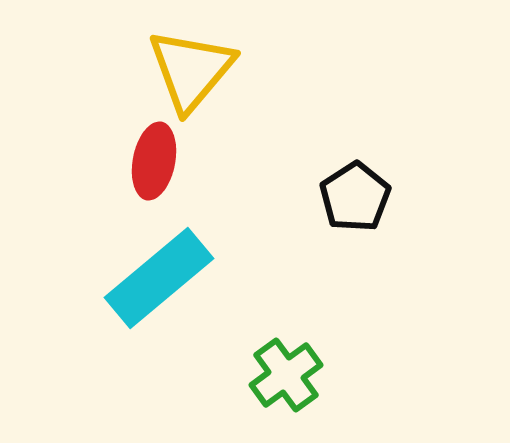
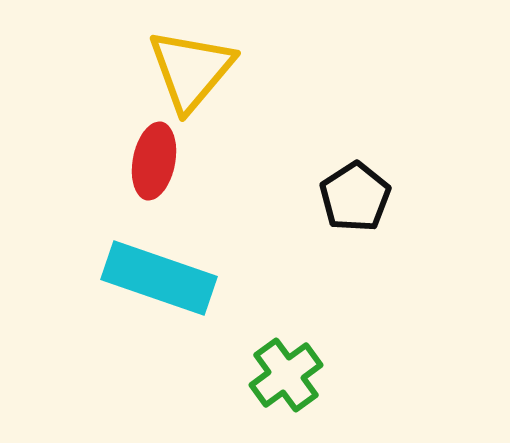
cyan rectangle: rotated 59 degrees clockwise
